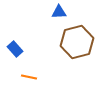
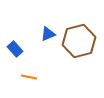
blue triangle: moved 11 px left, 22 px down; rotated 21 degrees counterclockwise
brown hexagon: moved 2 px right, 1 px up
